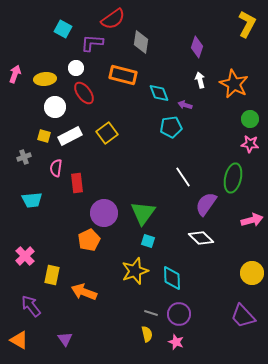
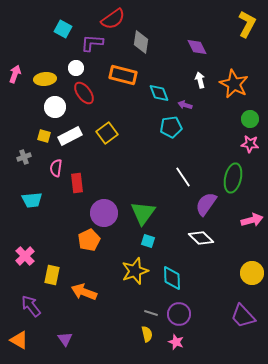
purple diamond at (197, 47): rotated 45 degrees counterclockwise
